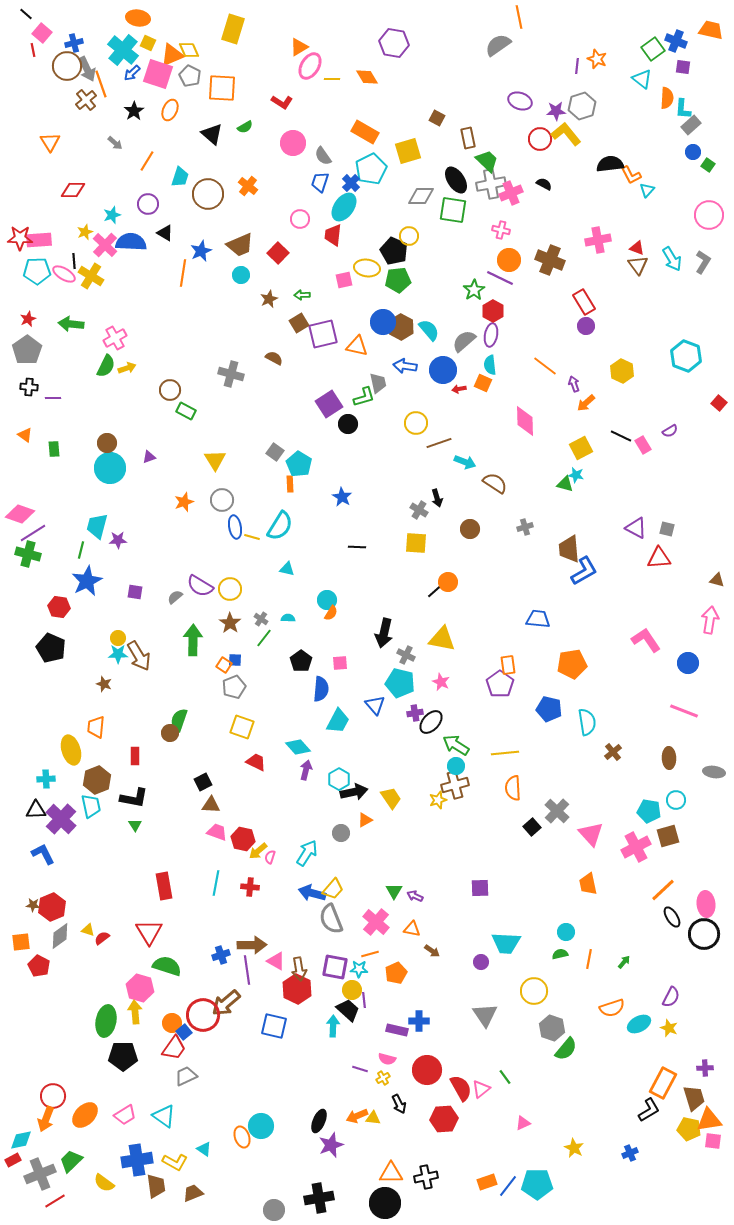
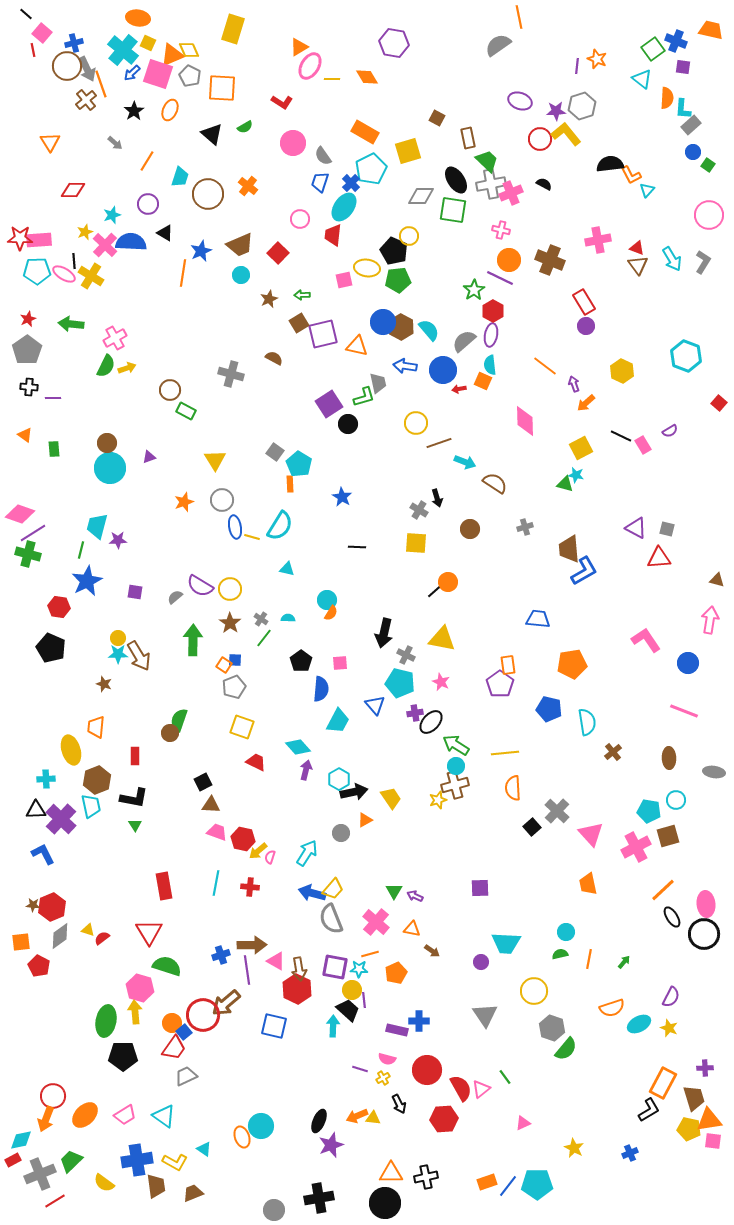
orange square at (483, 383): moved 2 px up
